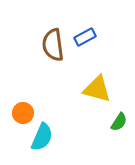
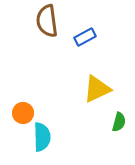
brown semicircle: moved 6 px left, 24 px up
yellow triangle: rotated 40 degrees counterclockwise
green semicircle: rotated 18 degrees counterclockwise
cyan semicircle: rotated 24 degrees counterclockwise
